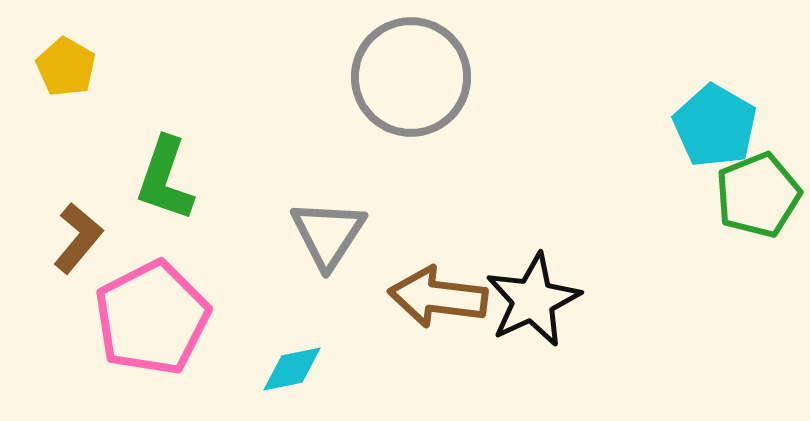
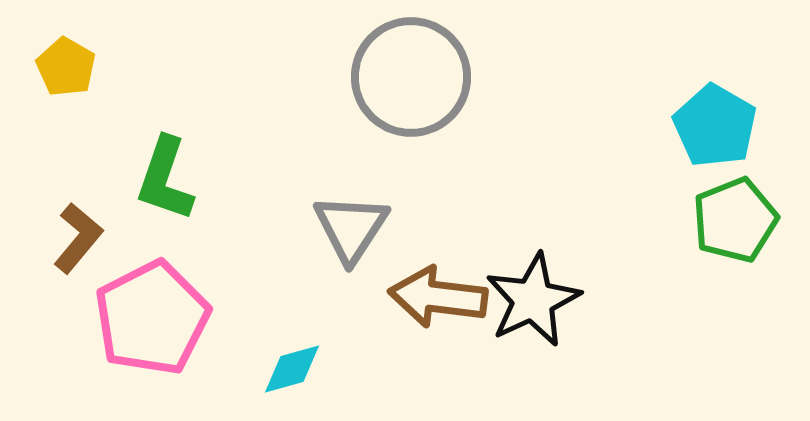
green pentagon: moved 23 px left, 25 px down
gray triangle: moved 23 px right, 6 px up
cyan diamond: rotated 4 degrees counterclockwise
